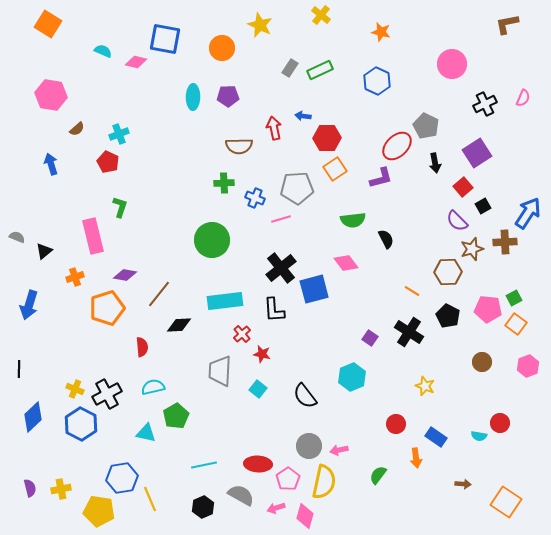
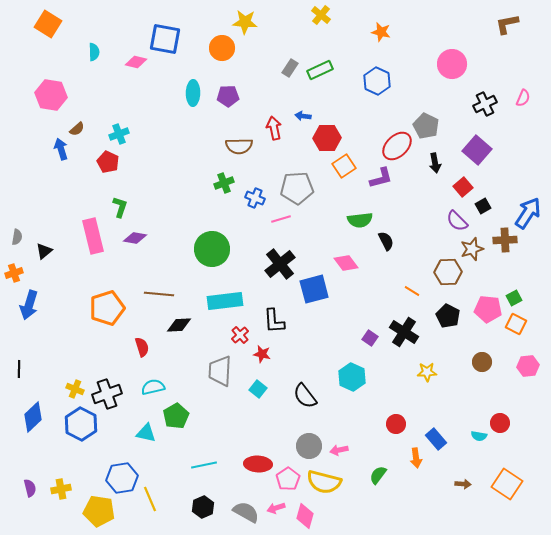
yellow star at (260, 25): moved 15 px left, 3 px up; rotated 20 degrees counterclockwise
cyan semicircle at (103, 51): moved 9 px left, 1 px down; rotated 66 degrees clockwise
cyan ellipse at (193, 97): moved 4 px up
purple square at (477, 153): moved 3 px up; rotated 16 degrees counterclockwise
blue arrow at (51, 164): moved 10 px right, 15 px up
orange square at (335, 169): moved 9 px right, 3 px up
green cross at (224, 183): rotated 18 degrees counterclockwise
green semicircle at (353, 220): moved 7 px right
gray semicircle at (17, 237): rotated 77 degrees clockwise
black semicircle at (386, 239): moved 2 px down
green circle at (212, 240): moved 9 px down
brown cross at (505, 242): moved 2 px up
black cross at (281, 268): moved 1 px left, 4 px up
purple diamond at (125, 275): moved 10 px right, 37 px up
orange cross at (75, 277): moved 61 px left, 4 px up
brown line at (159, 294): rotated 56 degrees clockwise
black L-shape at (274, 310): moved 11 px down
orange square at (516, 324): rotated 10 degrees counterclockwise
black cross at (409, 332): moved 5 px left
red cross at (242, 334): moved 2 px left, 1 px down
red semicircle at (142, 347): rotated 12 degrees counterclockwise
pink hexagon at (528, 366): rotated 15 degrees clockwise
cyan hexagon at (352, 377): rotated 12 degrees counterclockwise
yellow star at (425, 386): moved 2 px right, 14 px up; rotated 24 degrees counterclockwise
black cross at (107, 394): rotated 8 degrees clockwise
blue rectangle at (436, 437): moved 2 px down; rotated 15 degrees clockwise
yellow semicircle at (324, 482): rotated 92 degrees clockwise
gray semicircle at (241, 495): moved 5 px right, 17 px down
orange square at (506, 502): moved 1 px right, 18 px up
